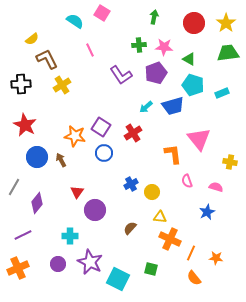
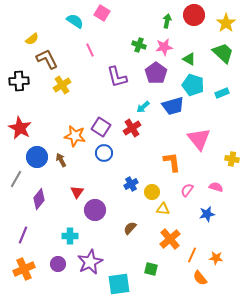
green arrow at (154, 17): moved 13 px right, 4 px down
red circle at (194, 23): moved 8 px up
green cross at (139, 45): rotated 24 degrees clockwise
pink star at (164, 47): rotated 12 degrees counterclockwise
green trapezoid at (228, 53): moved 5 px left; rotated 50 degrees clockwise
purple pentagon at (156, 73): rotated 15 degrees counterclockwise
purple L-shape at (121, 75): moved 4 px left, 2 px down; rotated 20 degrees clockwise
black cross at (21, 84): moved 2 px left, 3 px up
cyan arrow at (146, 107): moved 3 px left
red star at (25, 125): moved 5 px left, 3 px down
red cross at (133, 133): moved 1 px left, 5 px up
orange L-shape at (173, 154): moved 1 px left, 8 px down
yellow cross at (230, 162): moved 2 px right, 3 px up
pink semicircle at (187, 181): moved 9 px down; rotated 56 degrees clockwise
gray line at (14, 187): moved 2 px right, 8 px up
purple diamond at (37, 203): moved 2 px right, 4 px up
blue star at (207, 212): moved 2 px down; rotated 14 degrees clockwise
yellow triangle at (160, 217): moved 3 px right, 8 px up
purple line at (23, 235): rotated 42 degrees counterclockwise
orange cross at (170, 239): rotated 25 degrees clockwise
orange line at (191, 253): moved 1 px right, 2 px down
purple star at (90, 262): rotated 20 degrees clockwise
orange cross at (18, 268): moved 6 px right, 1 px down
orange semicircle at (194, 278): moved 6 px right
cyan square at (118, 279): moved 1 px right, 5 px down; rotated 35 degrees counterclockwise
